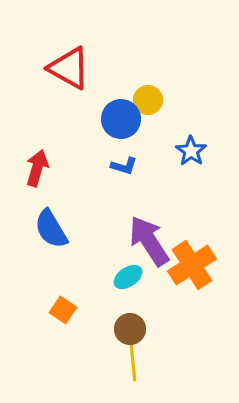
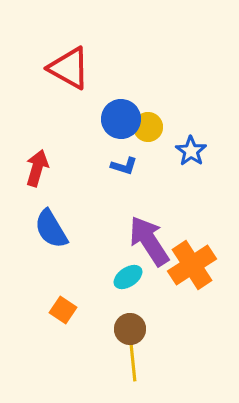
yellow circle: moved 27 px down
